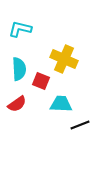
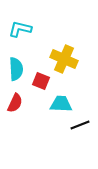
cyan semicircle: moved 3 px left
red semicircle: moved 2 px left, 1 px up; rotated 30 degrees counterclockwise
